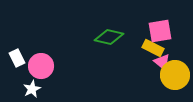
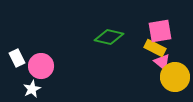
yellow rectangle: moved 2 px right
yellow circle: moved 2 px down
